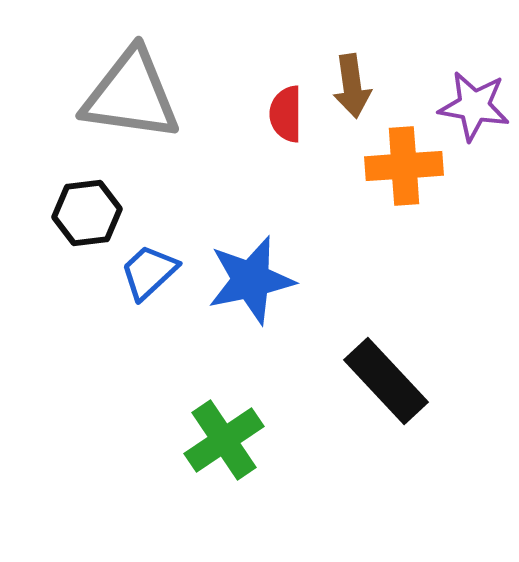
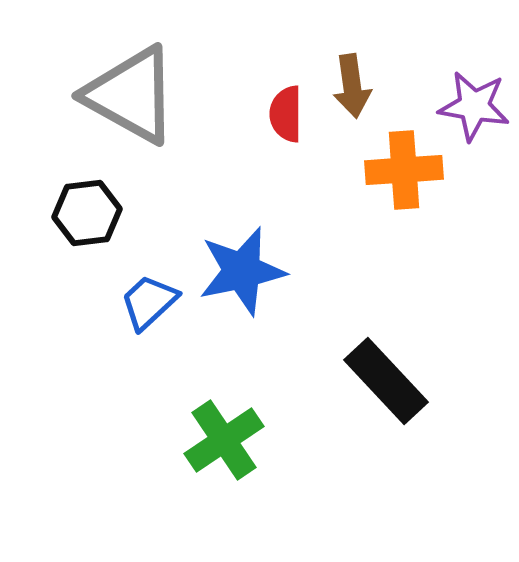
gray triangle: rotated 21 degrees clockwise
orange cross: moved 4 px down
blue trapezoid: moved 30 px down
blue star: moved 9 px left, 9 px up
